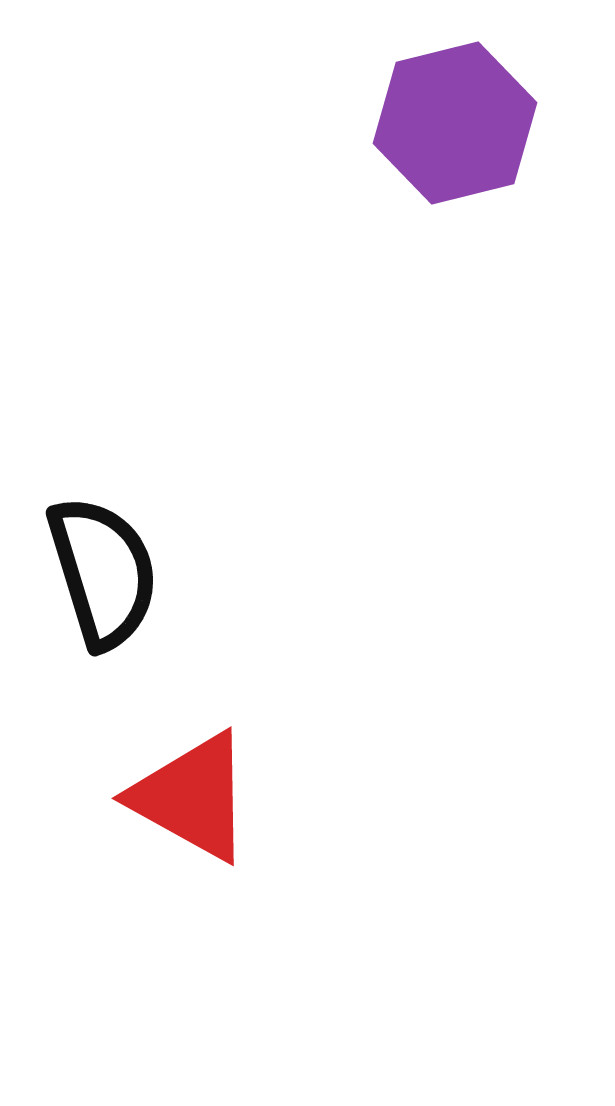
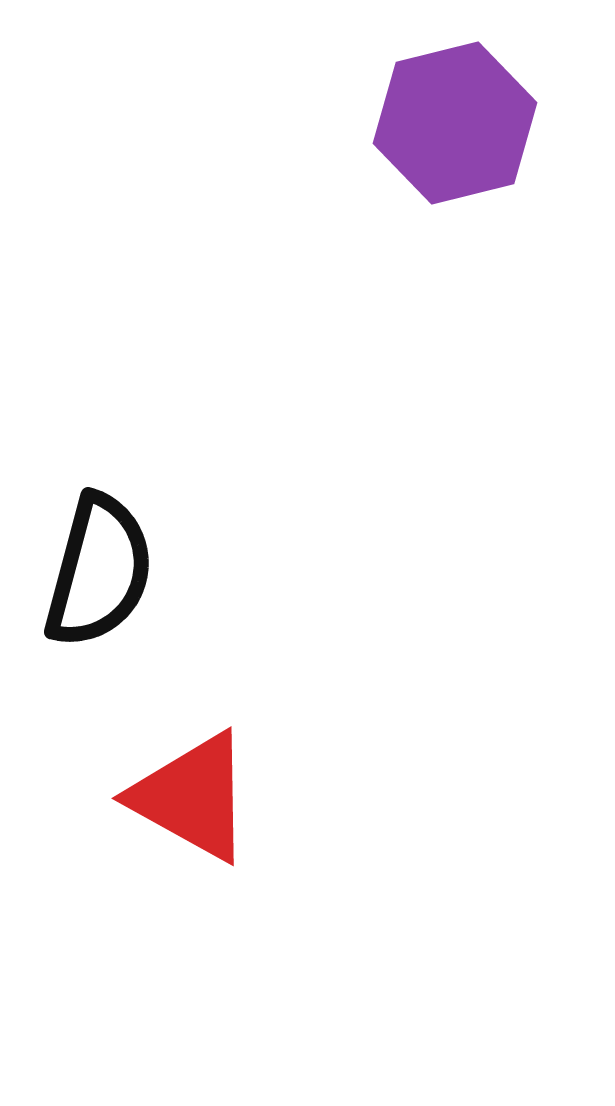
black semicircle: moved 4 px left, 1 px up; rotated 32 degrees clockwise
